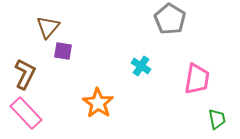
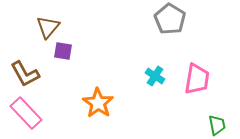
cyan cross: moved 14 px right, 10 px down
brown L-shape: rotated 124 degrees clockwise
green trapezoid: moved 6 px down
